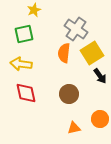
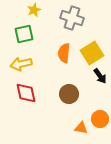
gray cross: moved 4 px left, 11 px up; rotated 15 degrees counterclockwise
yellow arrow: rotated 20 degrees counterclockwise
orange triangle: moved 7 px right; rotated 24 degrees clockwise
